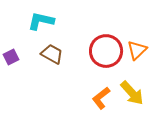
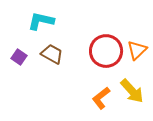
purple square: moved 8 px right; rotated 28 degrees counterclockwise
yellow arrow: moved 2 px up
